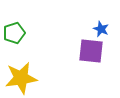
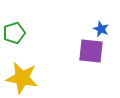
yellow star: moved 1 px right; rotated 20 degrees clockwise
